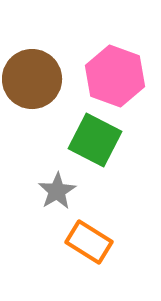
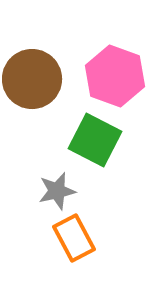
gray star: rotated 18 degrees clockwise
orange rectangle: moved 15 px left, 4 px up; rotated 30 degrees clockwise
